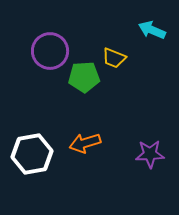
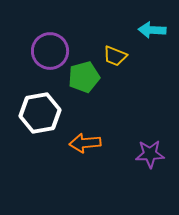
cyan arrow: rotated 20 degrees counterclockwise
yellow trapezoid: moved 1 px right, 2 px up
green pentagon: rotated 12 degrees counterclockwise
orange arrow: rotated 12 degrees clockwise
white hexagon: moved 8 px right, 41 px up
